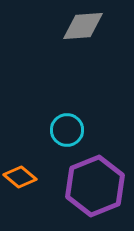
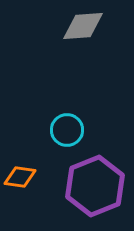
orange diamond: rotated 32 degrees counterclockwise
